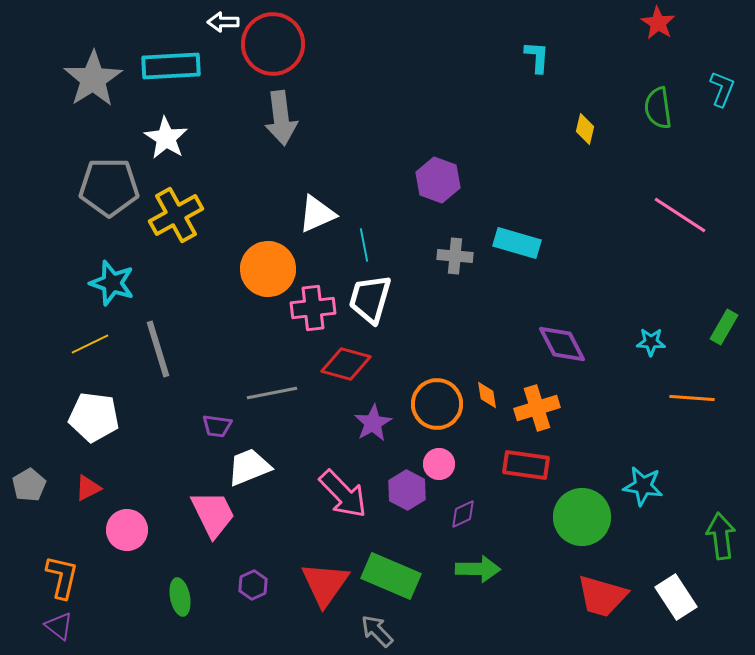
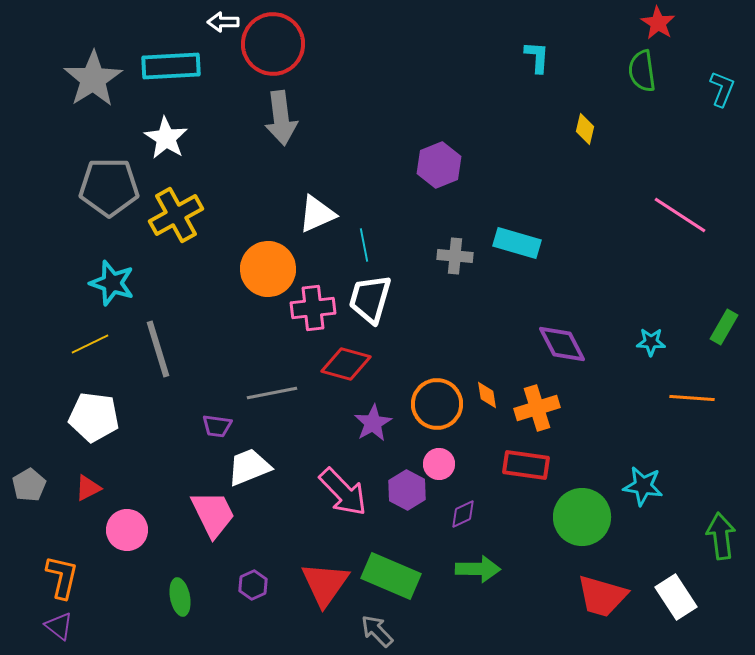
green semicircle at (658, 108): moved 16 px left, 37 px up
purple hexagon at (438, 180): moved 1 px right, 15 px up; rotated 18 degrees clockwise
pink arrow at (343, 494): moved 2 px up
